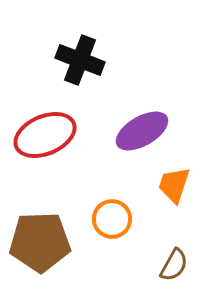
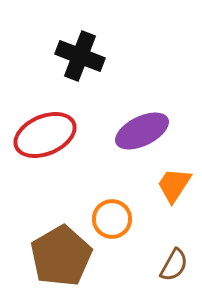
black cross: moved 4 px up
purple ellipse: rotated 4 degrees clockwise
orange trapezoid: rotated 15 degrees clockwise
brown pentagon: moved 21 px right, 14 px down; rotated 28 degrees counterclockwise
